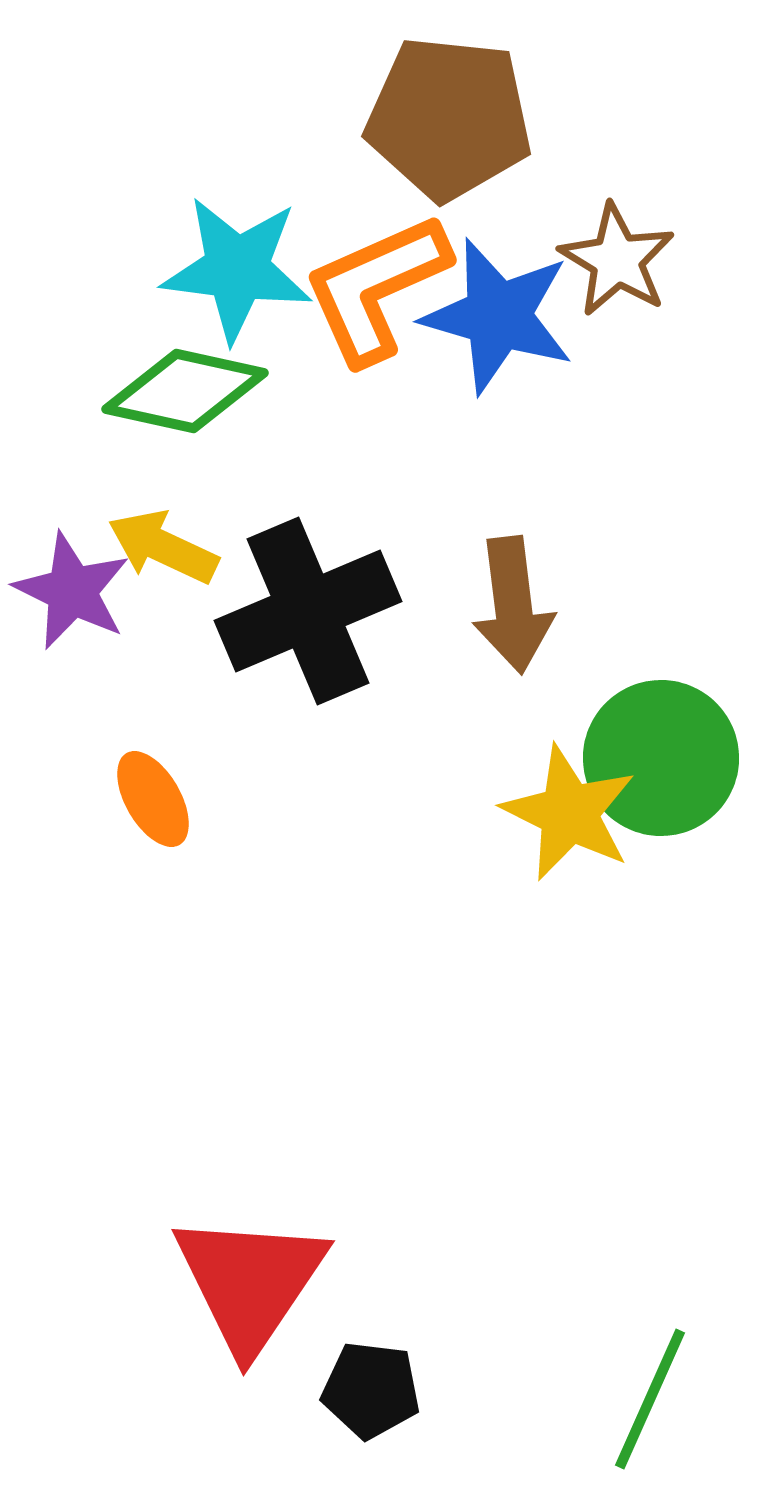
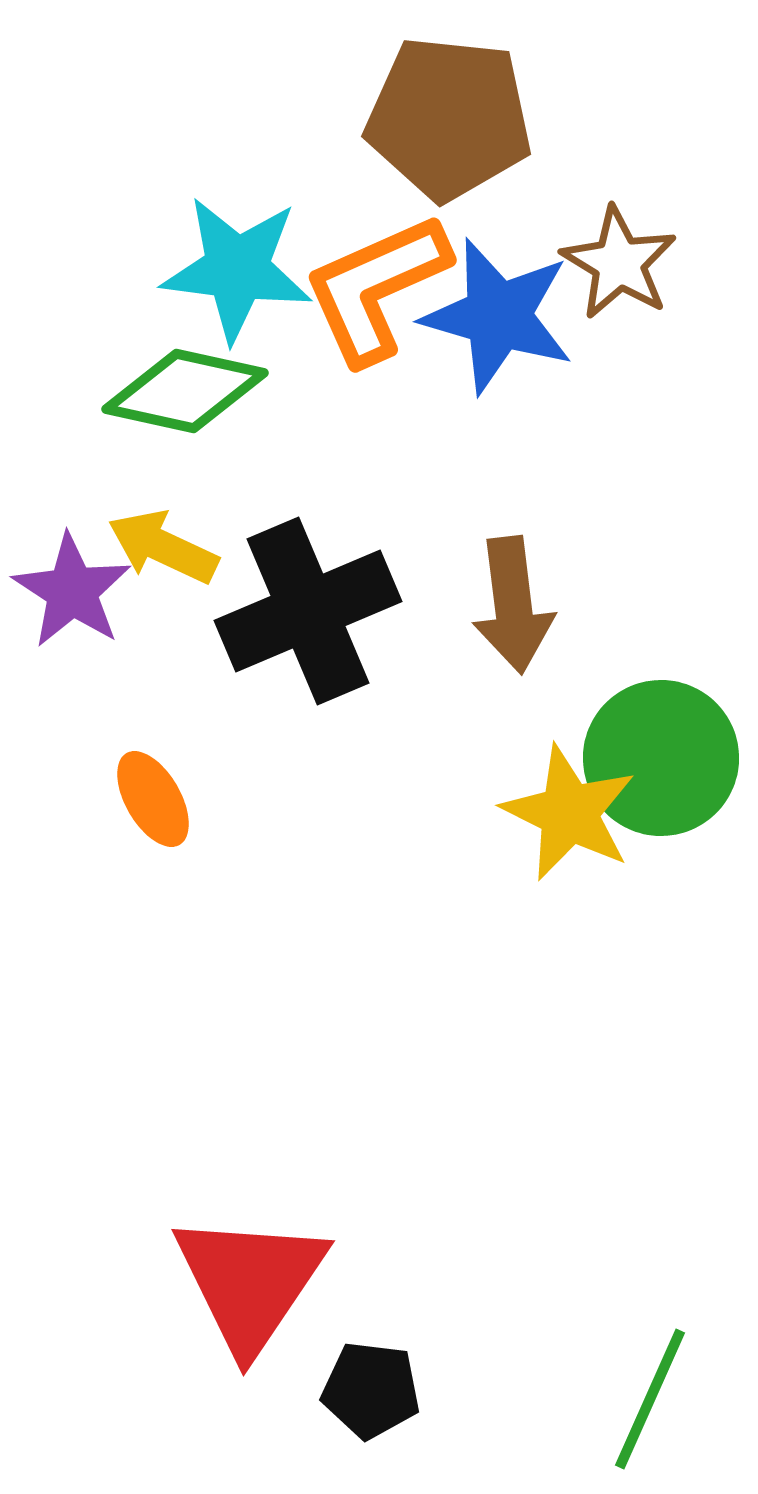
brown star: moved 2 px right, 3 px down
purple star: rotated 7 degrees clockwise
